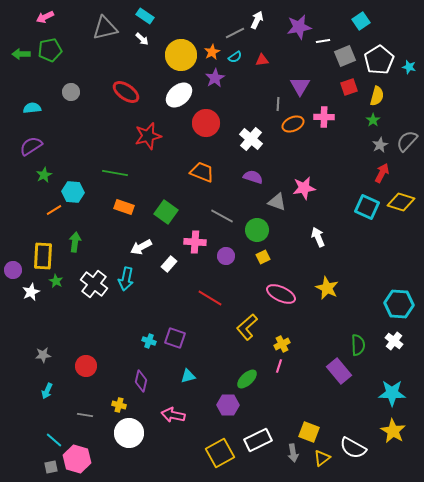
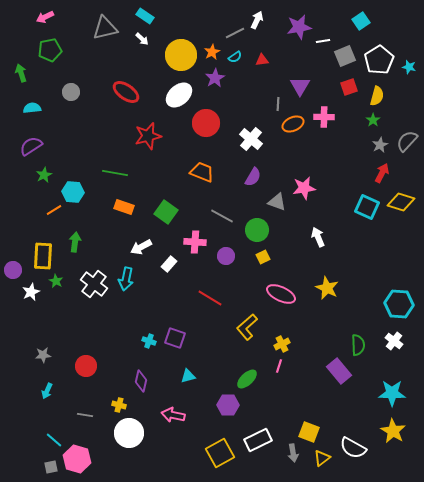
green arrow at (21, 54): moved 19 px down; rotated 72 degrees clockwise
purple semicircle at (253, 177): rotated 102 degrees clockwise
